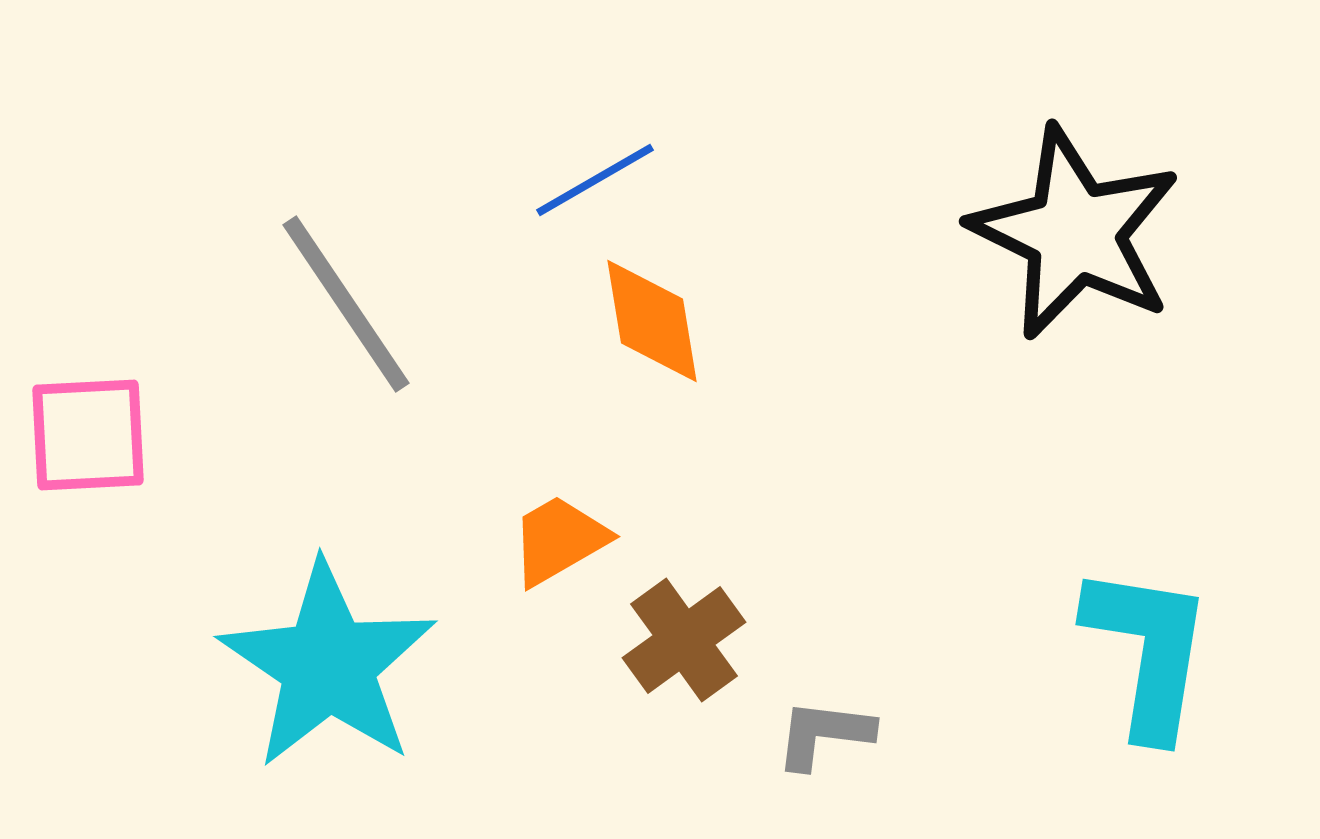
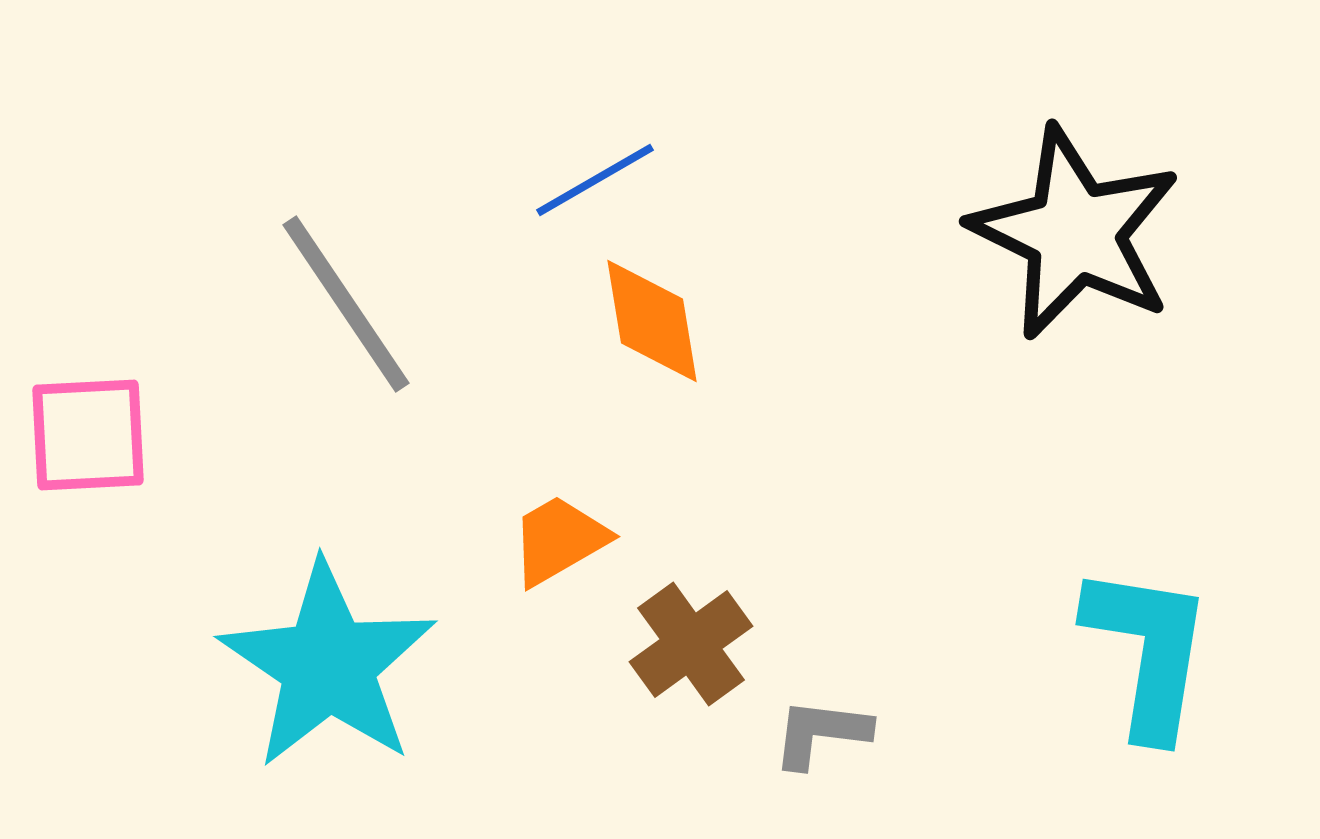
brown cross: moved 7 px right, 4 px down
gray L-shape: moved 3 px left, 1 px up
